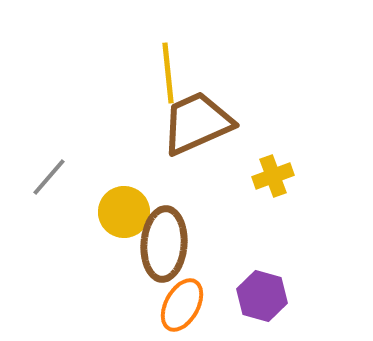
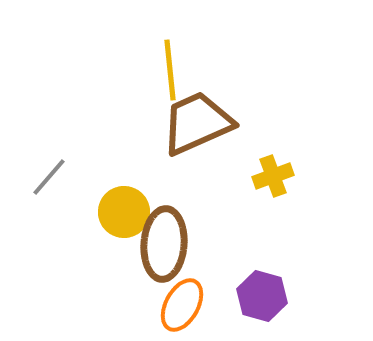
yellow line: moved 2 px right, 3 px up
